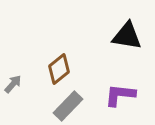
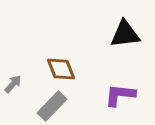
black triangle: moved 2 px left, 2 px up; rotated 16 degrees counterclockwise
brown diamond: moved 2 px right; rotated 72 degrees counterclockwise
gray rectangle: moved 16 px left
